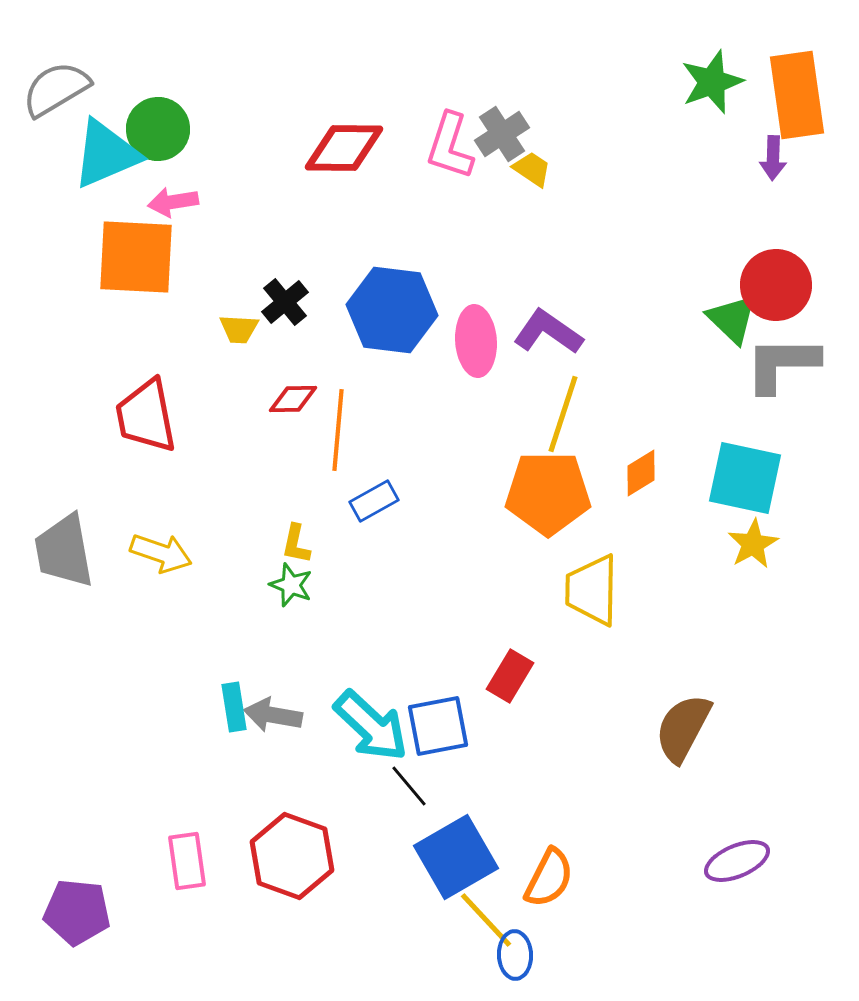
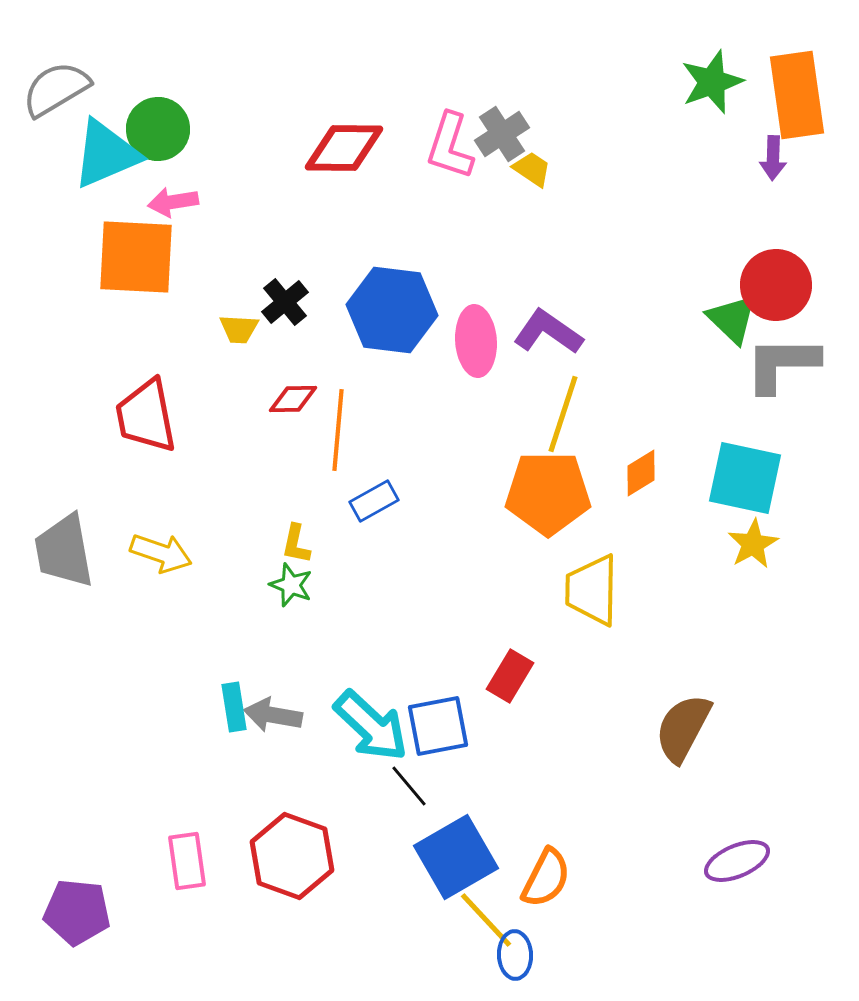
orange semicircle at (549, 878): moved 3 px left
